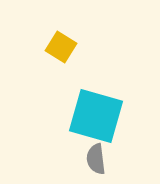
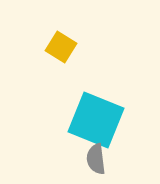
cyan square: moved 4 px down; rotated 6 degrees clockwise
